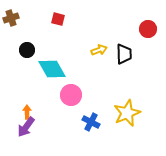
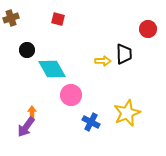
yellow arrow: moved 4 px right, 11 px down; rotated 21 degrees clockwise
orange arrow: moved 5 px right, 1 px down
